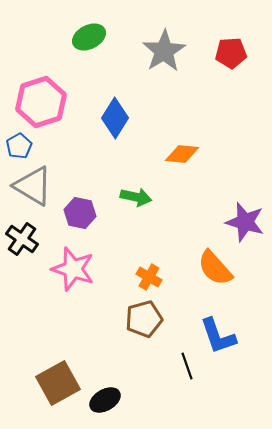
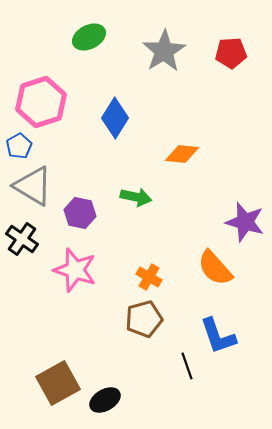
pink star: moved 2 px right, 1 px down
